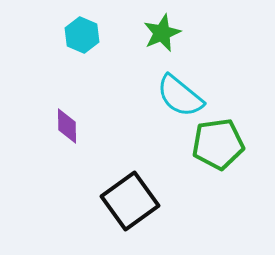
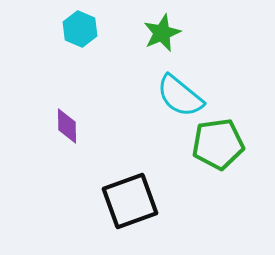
cyan hexagon: moved 2 px left, 6 px up
black square: rotated 16 degrees clockwise
